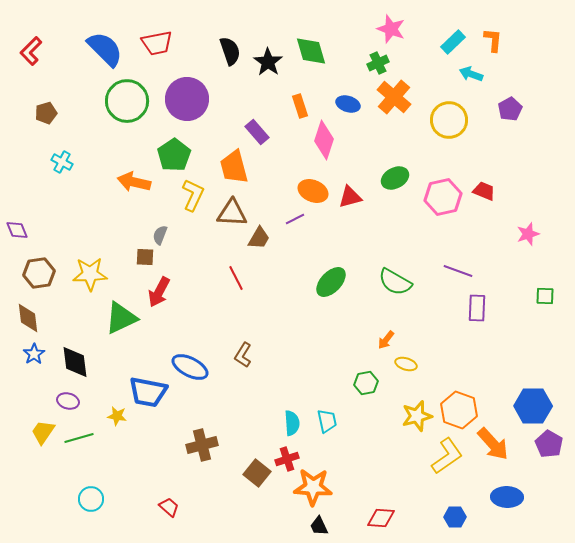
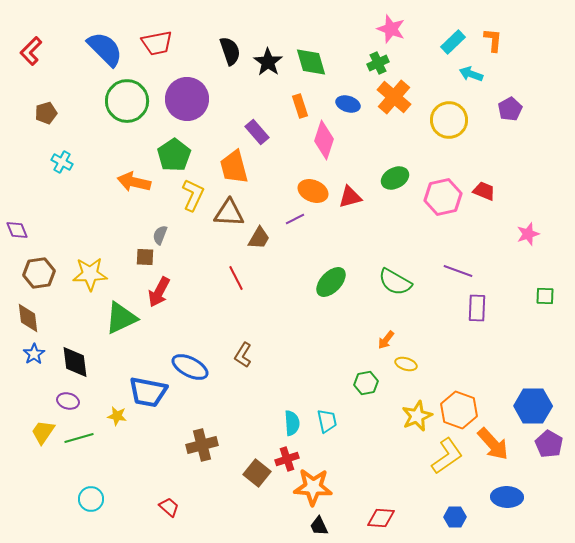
green diamond at (311, 51): moved 11 px down
brown triangle at (232, 213): moved 3 px left
yellow star at (417, 416): rotated 8 degrees counterclockwise
